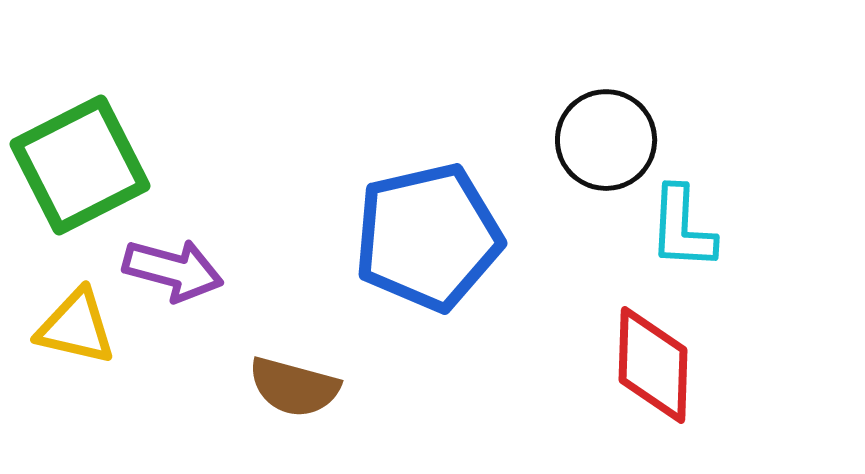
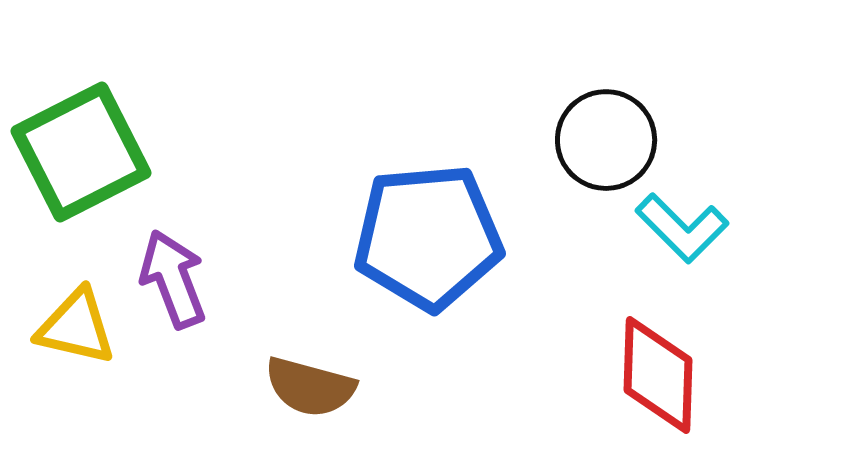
green square: moved 1 px right, 13 px up
cyan L-shape: rotated 48 degrees counterclockwise
blue pentagon: rotated 8 degrees clockwise
purple arrow: moved 9 px down; rotated 126 degrees counterclockwise
red diamond: moved 5 px right, 10 px down
brown semicircle: moved 16 px right
